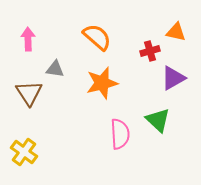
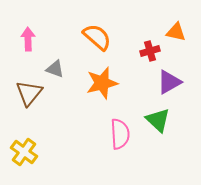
gray triangle: rotated 12 degrees clockwise
purple triangle: moved 4 px left, 4 px down
brown triangle: rotated 12 degrees clockwise
